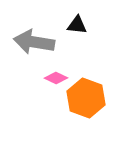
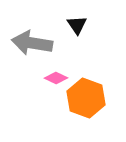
black triangle: rotated 50 degrees clockwise
gray arrow: moved 2 px left, 1 px down
